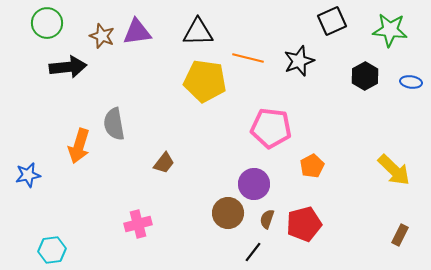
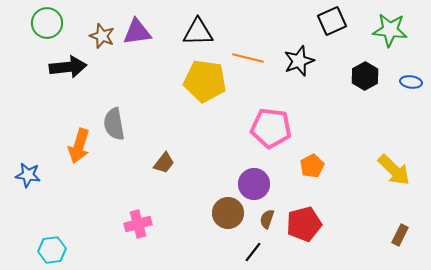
blue star: rotated 20 degrees clockwise
